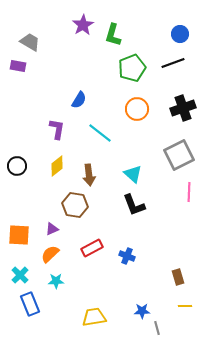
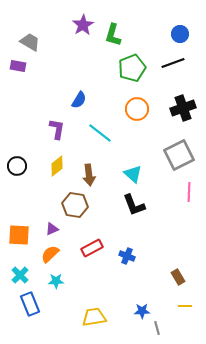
brown rectangle: rotated 14 degrees counterclockwise
